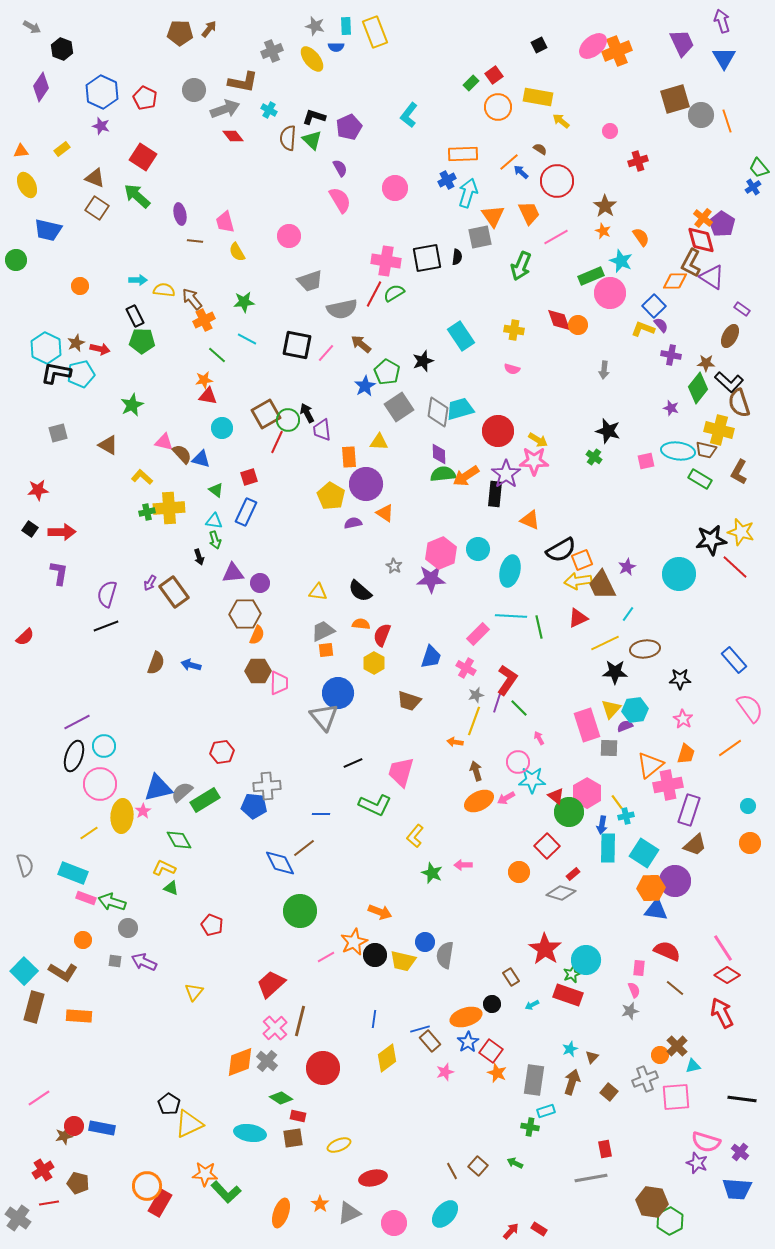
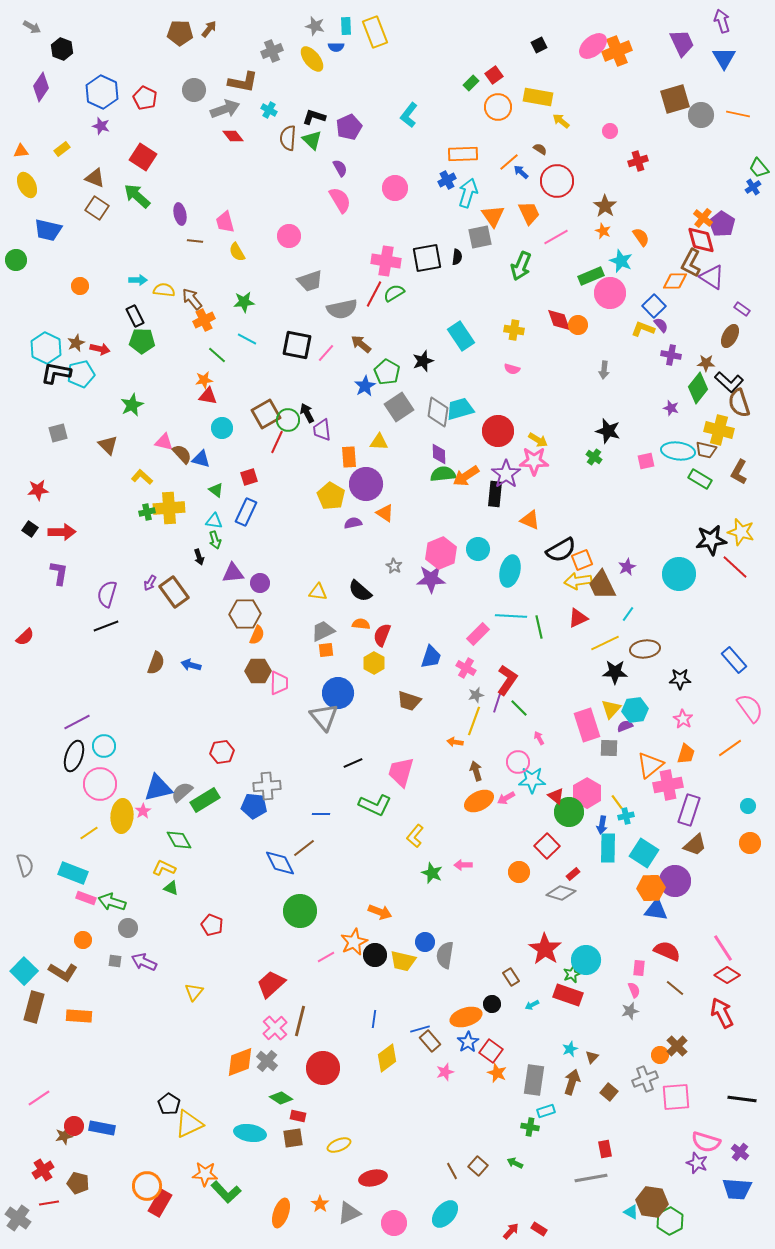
orange line at (727, 121): moved 11 px right, 7 px up; rotated 60 degrees counterclockwise
brown triangle at (108, 445): rotated 15 degrees clockwise
cyan triangle at (693, 1066): moved 62 px left, 146 px down; rotated 42 degrees clockwise
